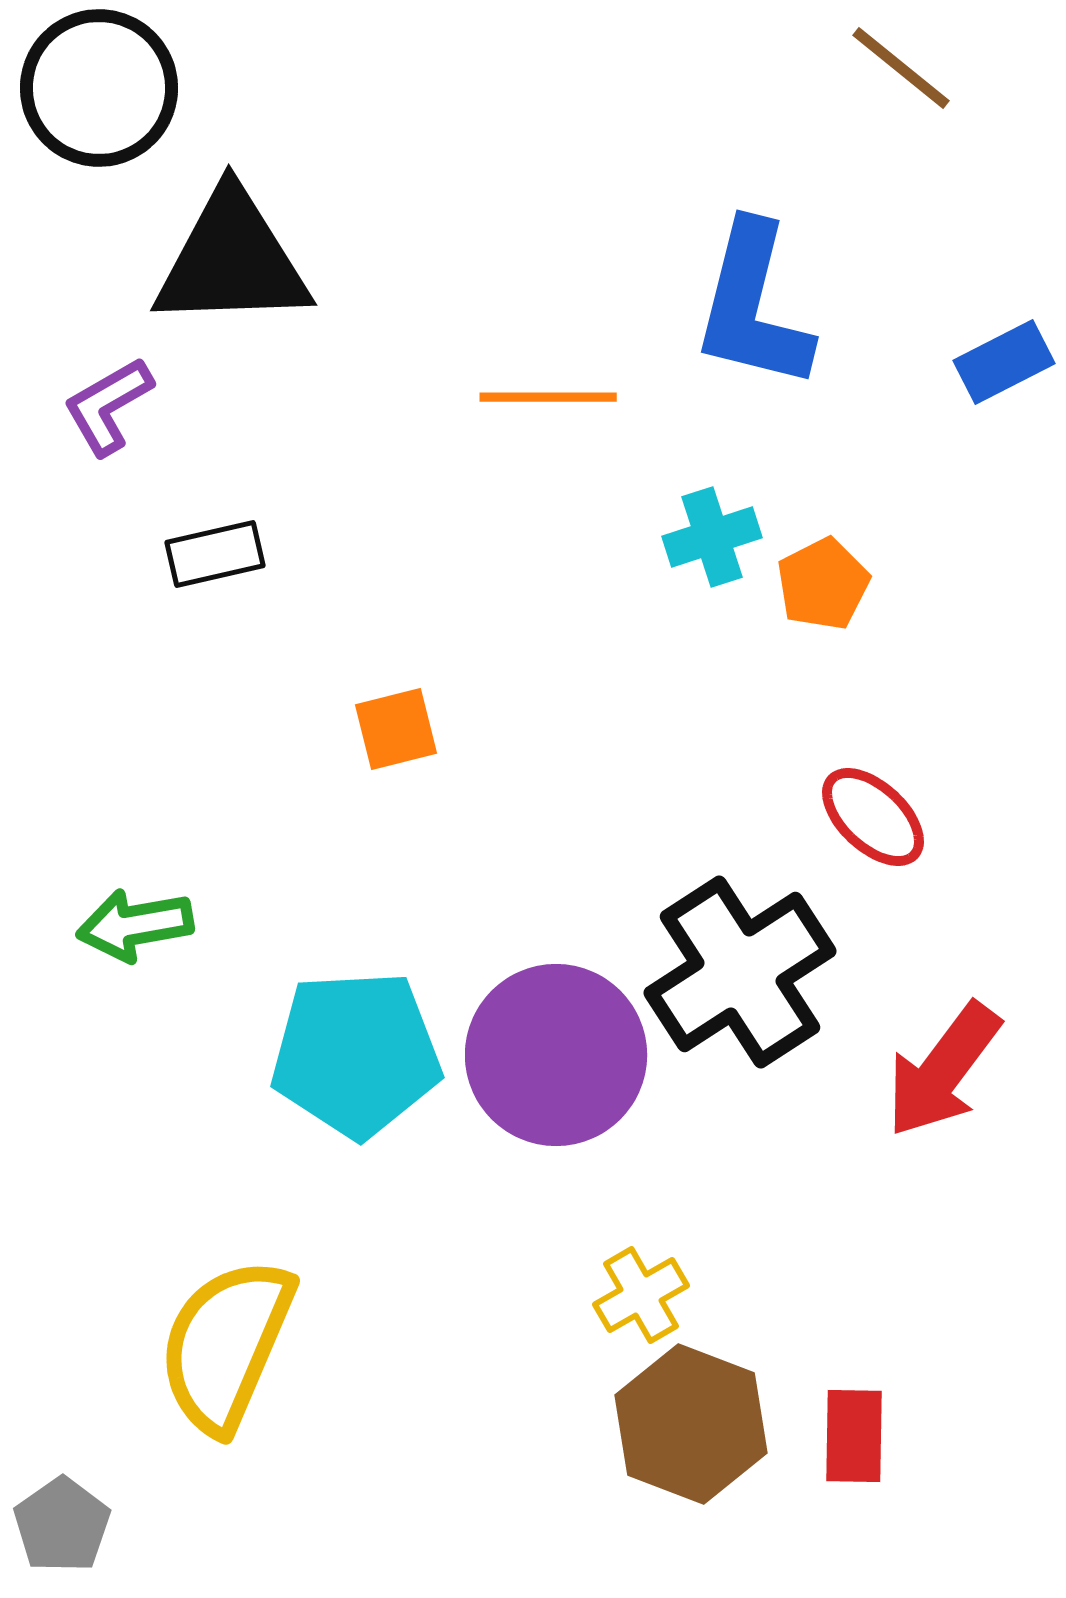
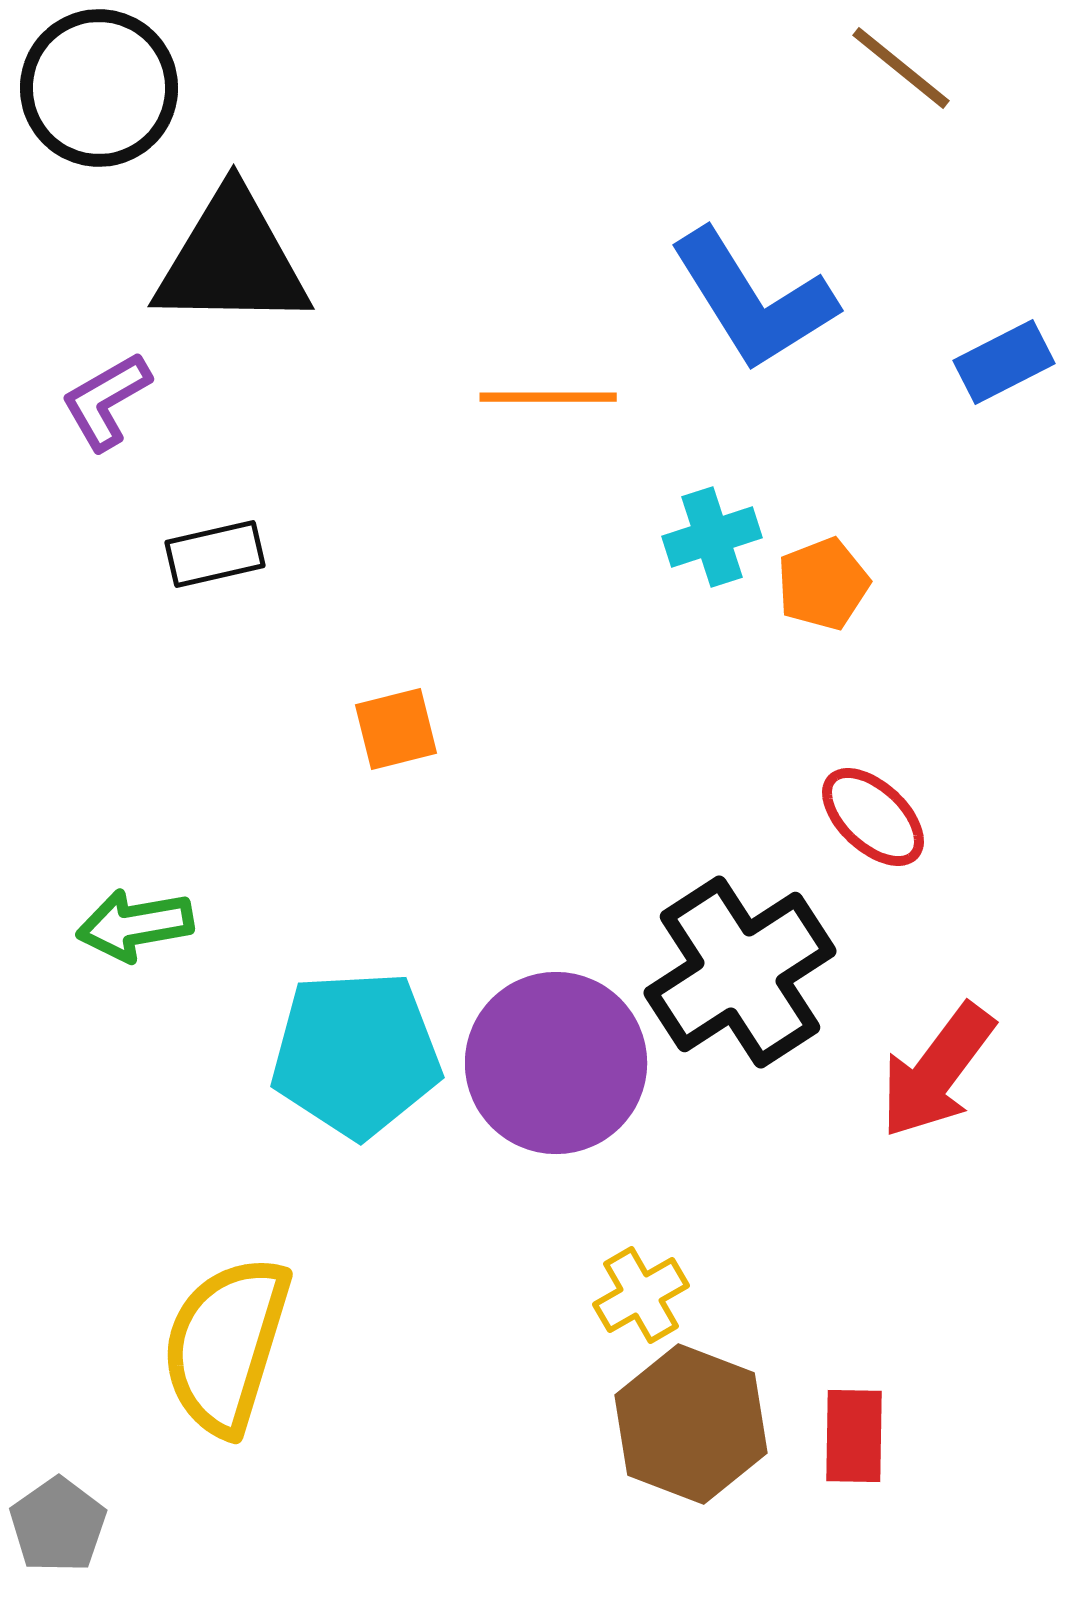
black triangle: rotated 3 degrees clockwise
blue L-shape: moved 6 px up; rotated 46 degrees counterclockwise
purple L-shape: moved 2 px left, 5 px up
orange pentagon: rotated 6 degrees clockwise
purple circle: moved 8 px down
red arrow: moved 6 px left, 1 px down
yellow semicircle: rotated 6 degrees counterclockwise
gray pentagon: moved 4 px left
